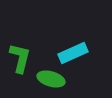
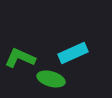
green L-shape: rotated 80 degrees counterclockwise
